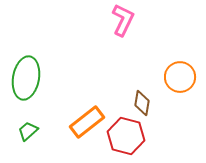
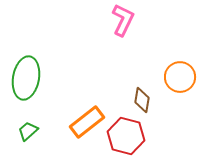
brown diamond: moved 3 px up
